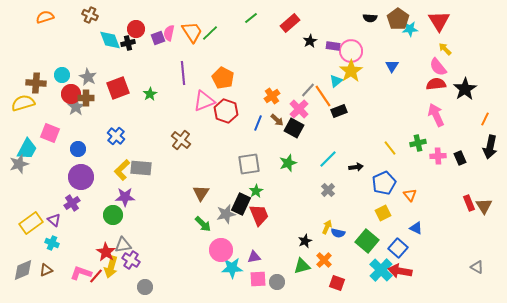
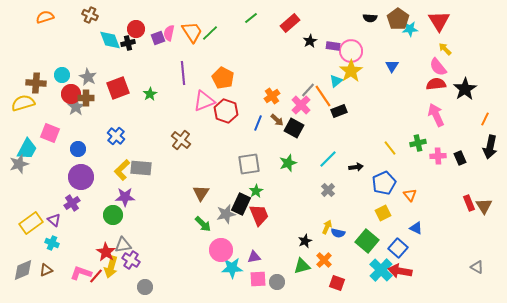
pink cross at (299, 109): moved 2 px right, 4 px up
